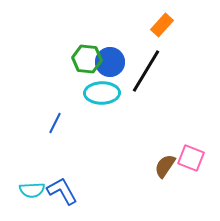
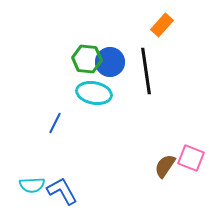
black line: rotated 39 degrees counterclockwise
cyan ellipse: moved 8 px left; rotated 12 degrees clockwise
cyan semicircle: moved 5 px up
